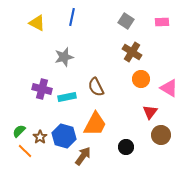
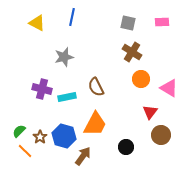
gray square: moved 2 px right, 2 px down; rotated 21 degrees counterclockwise
